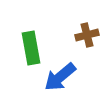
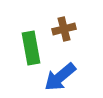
brown cross: moved 23 px left, 6 px up
